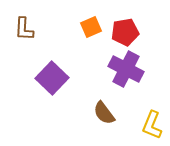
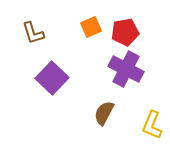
brown L-shape: moved 9 px right, 4 px down; rotated 20 degrees counterclockwise
brown semicircle: rotated 65 degrees clockwise
